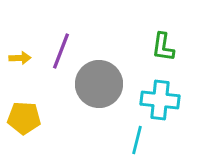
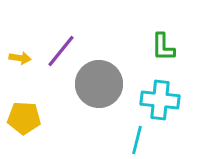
green L-shape: rotated 8 degrees counterclockwise
purple line: rotated 18 degrees clockwise
yellow arrow: rotated 10 degrees clockwise
